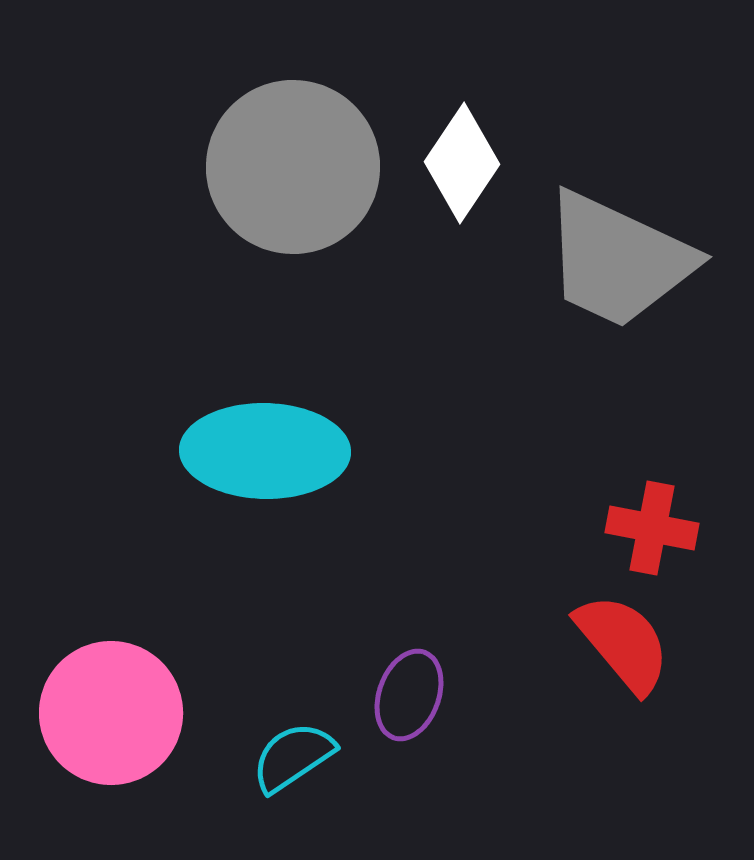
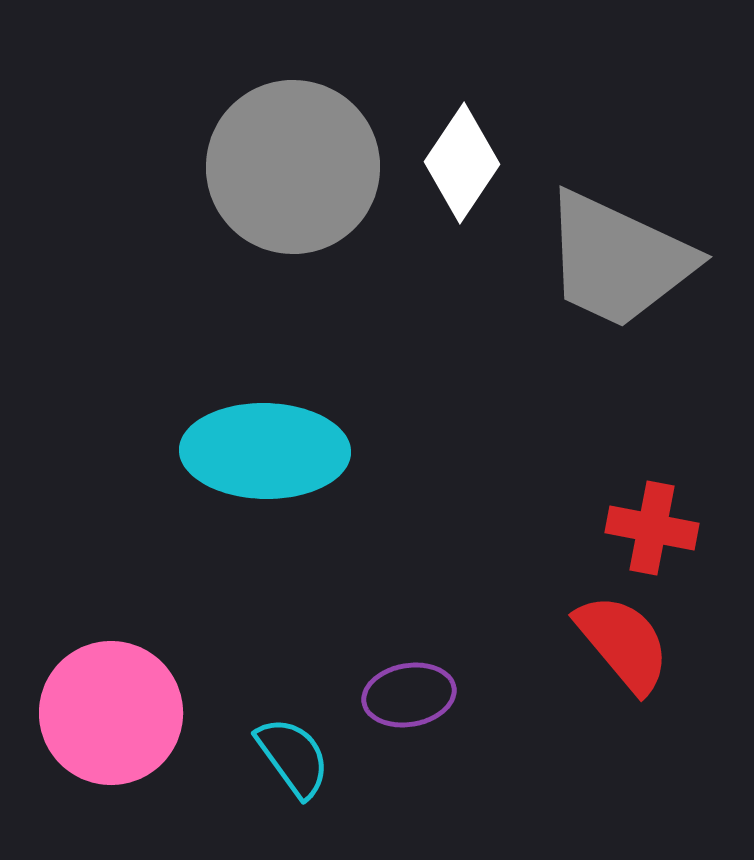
purple ellipse: rotated 60 degrees clockwise
cyan semicircle: rotated 88 degrees clockwise
